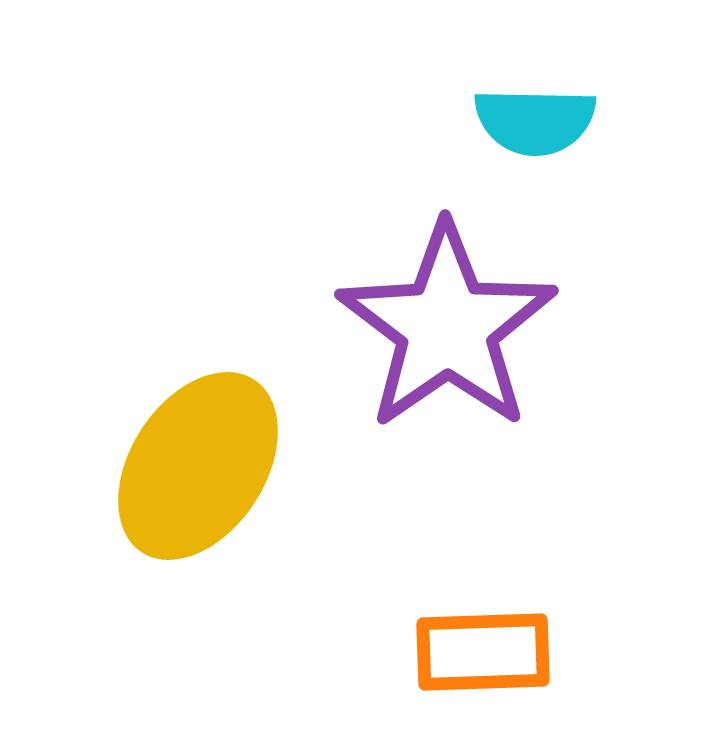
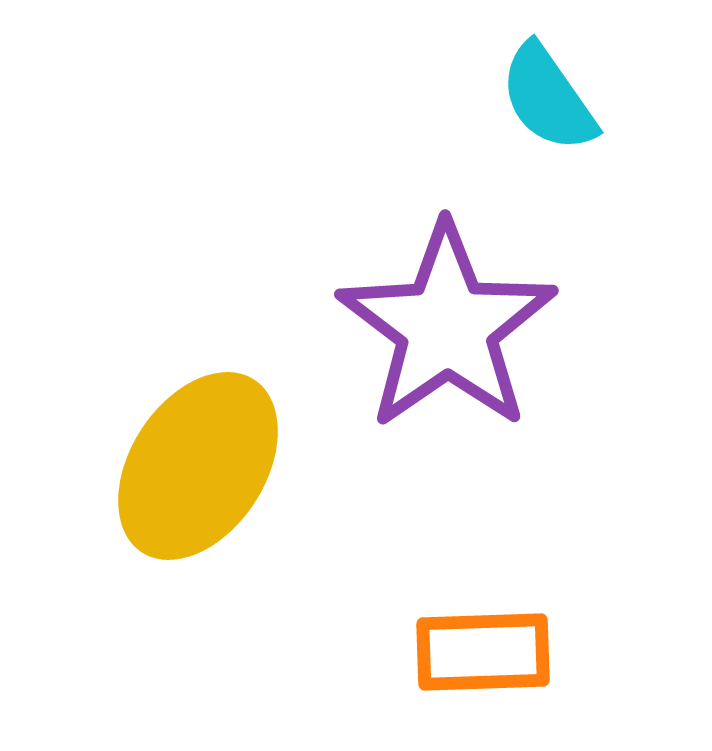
cyan semicircle: moved 13 px right, 23 px up; rotated 54 degrees clockwise
